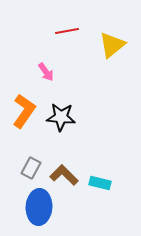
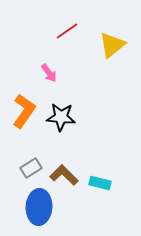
red line: rotated 25 degrees counterclockwise
pink arrow: moved 3 px right, 1 px down
gray rectangle: rotated 30 degrees clockwise
